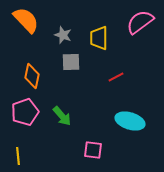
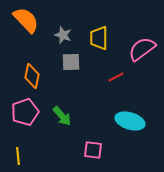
pink semicircle: moved 2 px right, 27 px down
